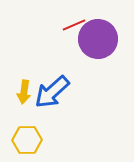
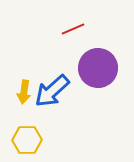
red line: moved 1 px left, 4 px down
purple circle: moved 29 px down
blue arrow: moved 1 px up
